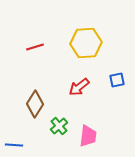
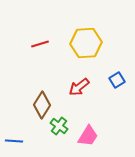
red line: moved 5 px right, 3 px up
blue square: rotated 21 degrees counterclockwise
brown diamond: moved 7 px right, 1 px down
green cross: rotated 12 degrees counterclockwise
pink trapezoid: rotated 25 degrees clockwise
blue line: moved 4 px up
